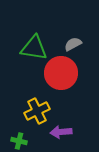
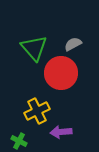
green triangle: rotated 40 degrees clockwise
green cross: rotated 14 degrees clockwise
